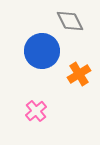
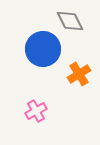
blue circle: moved 1 px right, 2 px up
pink cross: rotated 10 degrees clockwise
